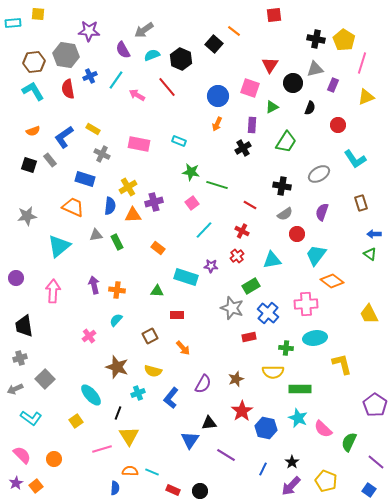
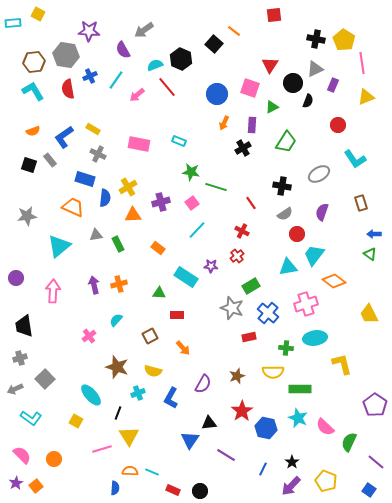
yellow square at (38, 14): rotated 24 degrees clockwise
cyan semicircle at (152, 55): moved 3 px right, 10 px down
pink line at (362, 63): rotated 25 degrees counterclockwise
gray triangle at (315, 69): rotated 12 degrees counterclockwise
pink arrow at (137, 95): rotated 70 degrees counterclockwise
blue circle at (218, 96): moved 1 px left, 2 px up
black semicircle at (310, 108): moved 2 px left, 7 px up
orange arrow at (217, 124): moved 7 px right, 1 px up
gray cross at (102, 154): moved 4 px left
green line at (217, 185): moved 1 px left, 2 px down
purple cross at (154, 202): moved 7 px right
red line at (250, 205): moved 1 px right, 2 px up; rotated 24 degrees clockwise
blue semicircle at (110, 206): moved 5 px left, 8 px up
cyan line at (204, 230): moved 7 px left
green rectangle at (117, 242): moved 1 px right, 2 px down
cyan trapezoid at (316, 255): moved 2 px left
cyan triangle at (272, 260): moved 16 px right, 7 px down
cyan rectangle at (186, 277): rotated 15 degrees clockwise
orange diamond at (332, 281): moved 2 px right
orange cross at (117, 290): moved 2 px right, 6 px up; rotated 21 degrees counterclockwise
green triangle at (157, 291): moved 2 px right, 2 px down
pink cross at (306, 304): rotated 15 degrees counterclockwise
brown star at (236, 379): moved 1 px right, 3 px up
blue L-shape at (171, 398): rotated 10 degrees counterclockwise
yellow square at (76, 421): rotated 24 degrees counterclockwise
pink semicircle at (323, 429): moved 2 px right, 2 px up
